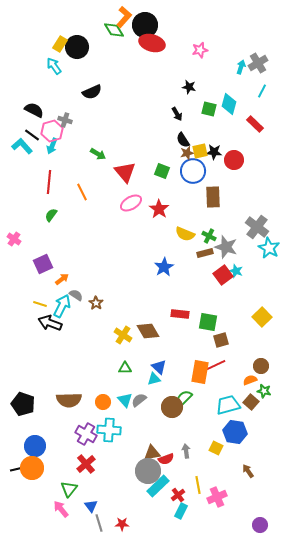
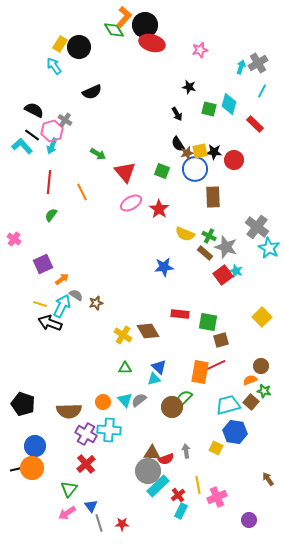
black circle at (77, 47): moved 2 px right
gray cross at (65, 120): rotated 16 degrees clockwise
black semicircle at (183, 140): moved 5 px left, 4 px down
blue circle at (193, 171): moved 2 px right, 2 px up
brown rectangle at (205, 253): rotated 56 degrees clockwise
blue star at (164, 267): rotated 24 degrees clockwise
brown star at (96, 303): rotated 24 degrees clockwise
brown semicircle at (69, 400): moved 11 px down
brown triangle at (152, 453): rotated 12 degrees clockwise
brown arrow at (248, 471): moved 20 px right, 8 px down
pink arrow at (61, 509): moved 6 px right, 4 px down; rotated 84 degrees counterclockwise
purple circle at (260, 525): moved 11 px left, 5 px up
